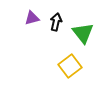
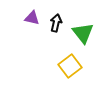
purple triangle: rotated 28 degrees clockwise
black arrow: moved 1 px down
